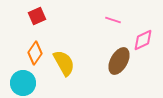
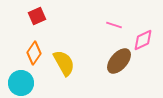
pink line: moved 1 px right, 5 px down
orange diamond: moved 1 px left
brown ellipse: rotated 12 degrees clockwise
cyan circle: moved 2 px left
